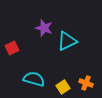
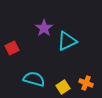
purple star: rotated 18 degrees clockwise
